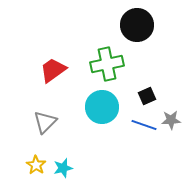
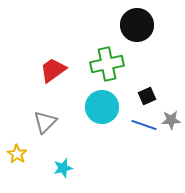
yellow star: moved 19 px left, 11 px up
